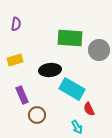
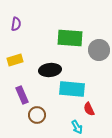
cyan rectangle: rotated 25 degrees counterclockwise
